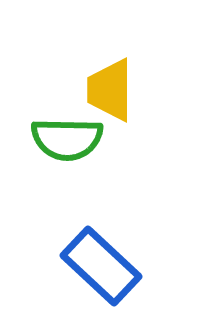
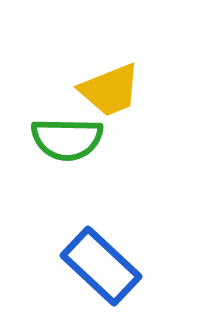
yellow trapezoid: rotated 112 degrees counterclockwise
